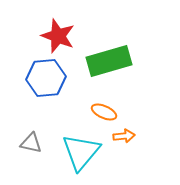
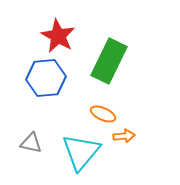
red star: rotated 8 degrees clockwise
green rectangle: rotated 48 degrees counterclockwise
orange ellipse: moved 1 px left, 2 px down
